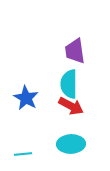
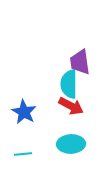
purple trapezoid: moved 5 px right, 11 px down
blue star: moved 2 px left, 14 px down
